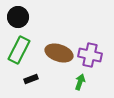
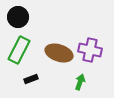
purple cross: moved 5 px up
